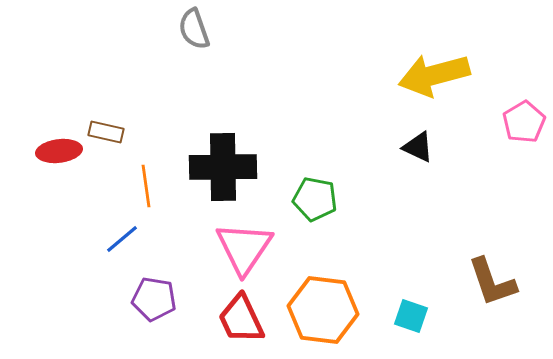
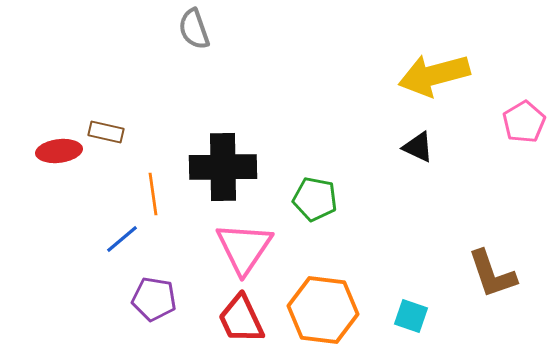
orange line: moved 7 px right, 8 px down
brown L-shape: moved 8 px up
